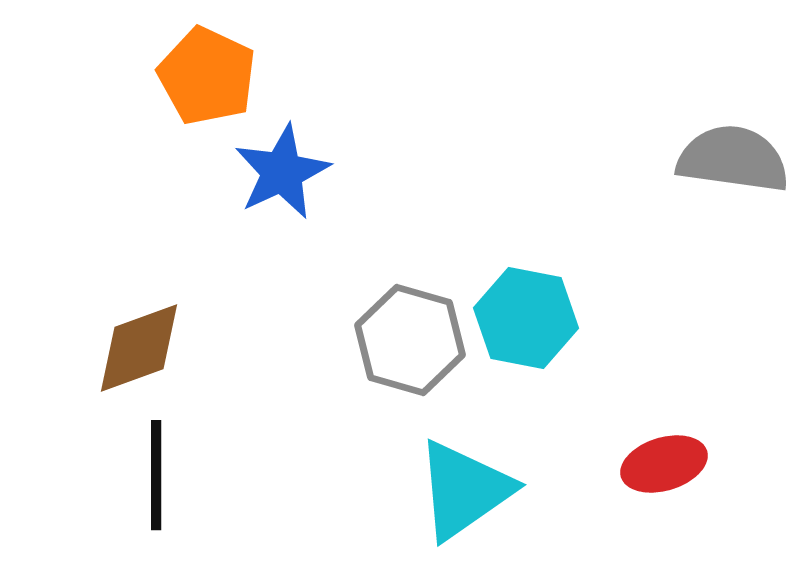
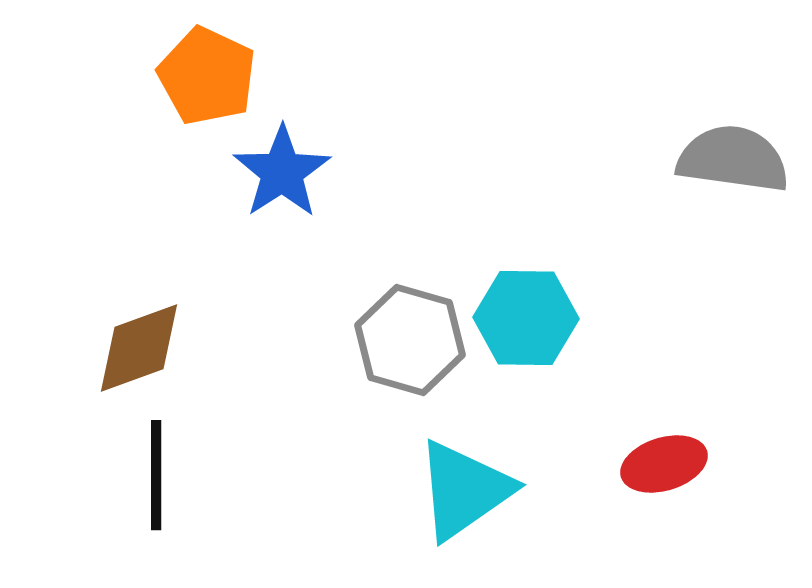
blue star: rotated 8 degrees counterclockwise
cyan hexagon: rotated 10 degrees counterclockwise
